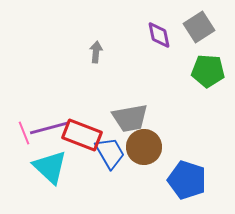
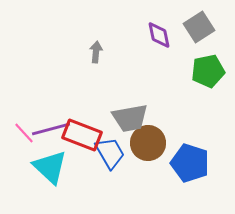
green pentagon: rotated 16 degrees counterclockwise
purple line: moved 2 px right, 1 px down
pink line: rotated 20 degrees counterclockwise
brown circle: moved 4 px right, 4 px up
blue pentagon: moved 3 px right, 17 px up
